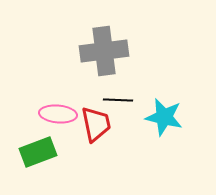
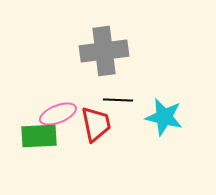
pink ellipse: rotated 27 degrees counterclockwise
green rectangle: moved 1 px right, 16 px up; rotated 18 degrees clockwise
